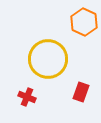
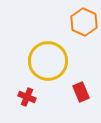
yellow circle: moved 2 px down
red rectangle: rotated 42 degrees counterclockwise
